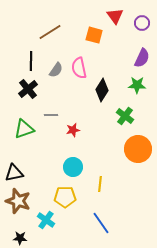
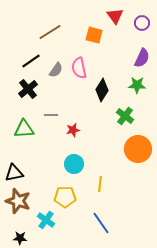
black line: rotated 54 degrees clockwise
green triangle: rotated 15 degrees clockwise
cyan circle: moved 1 px right, 3 px up
